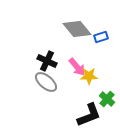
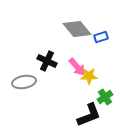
gray ellipse: moved 22 px left; rotated 50 degrees counterclockwise
green cross: moved 2 px left, 2 px up; rotated 14 degrees clockwise
